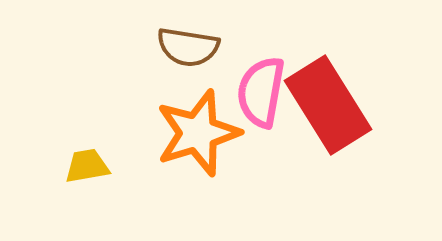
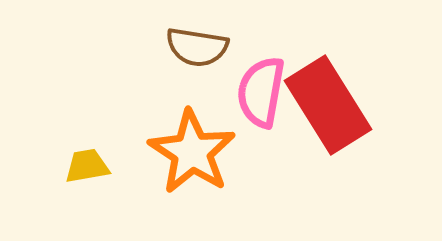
brown semicircle: moved 9 px right
orange star: moved 6 px left, 19 px down; rotated 22 degrees counterclockwise
